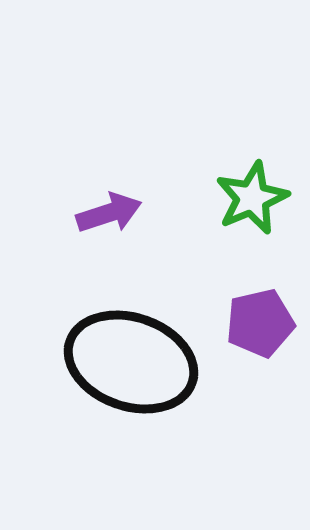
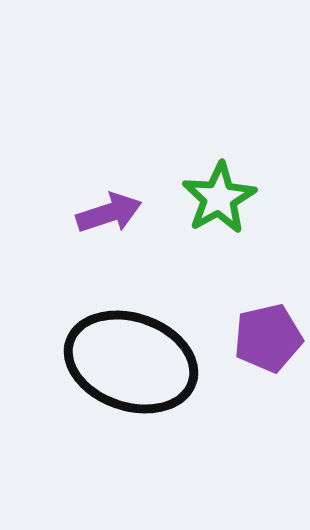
green star: moved 33 px left; rotated 6 degrees counterclockwise
purple pentagon: moved 8 px right, 15 px down
